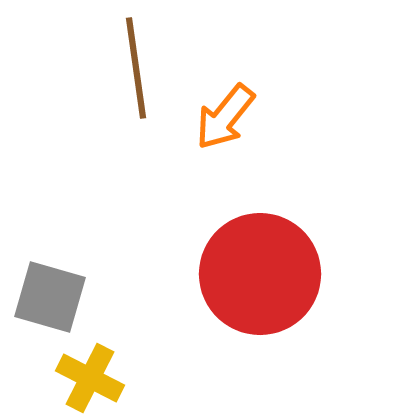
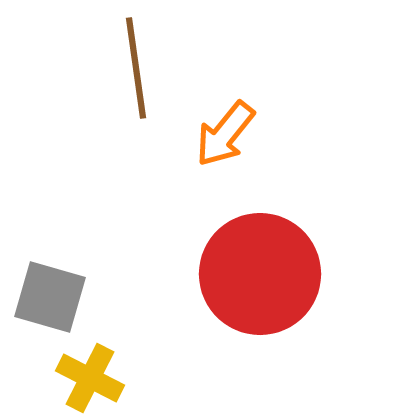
orange arrow: moved 17 px down
